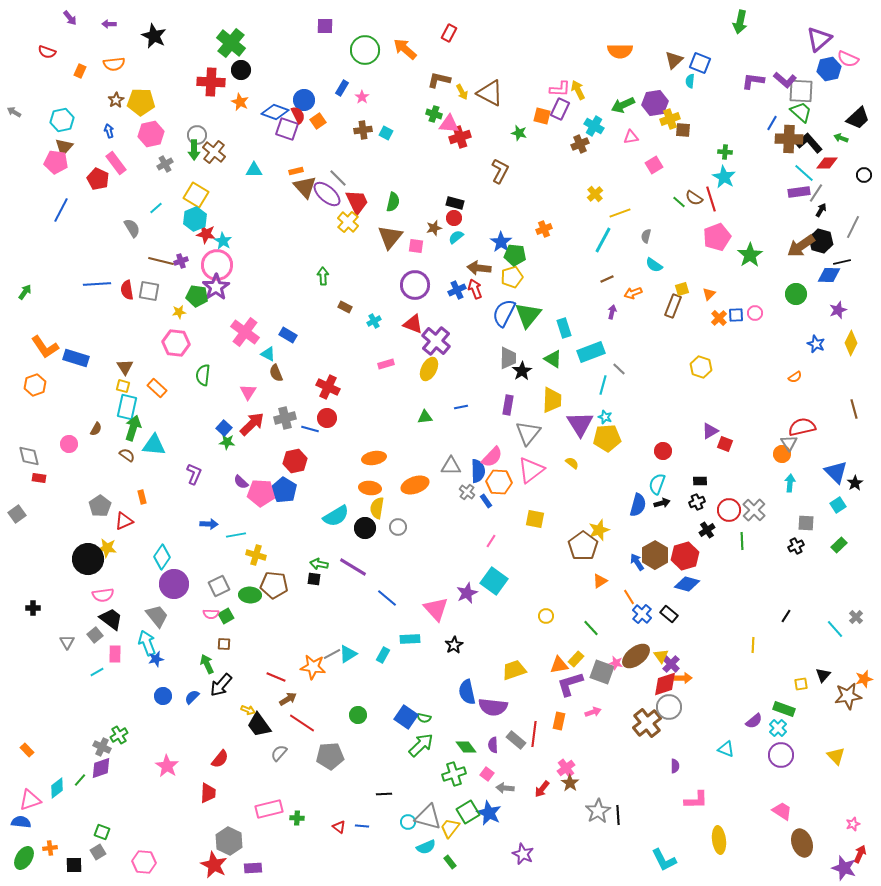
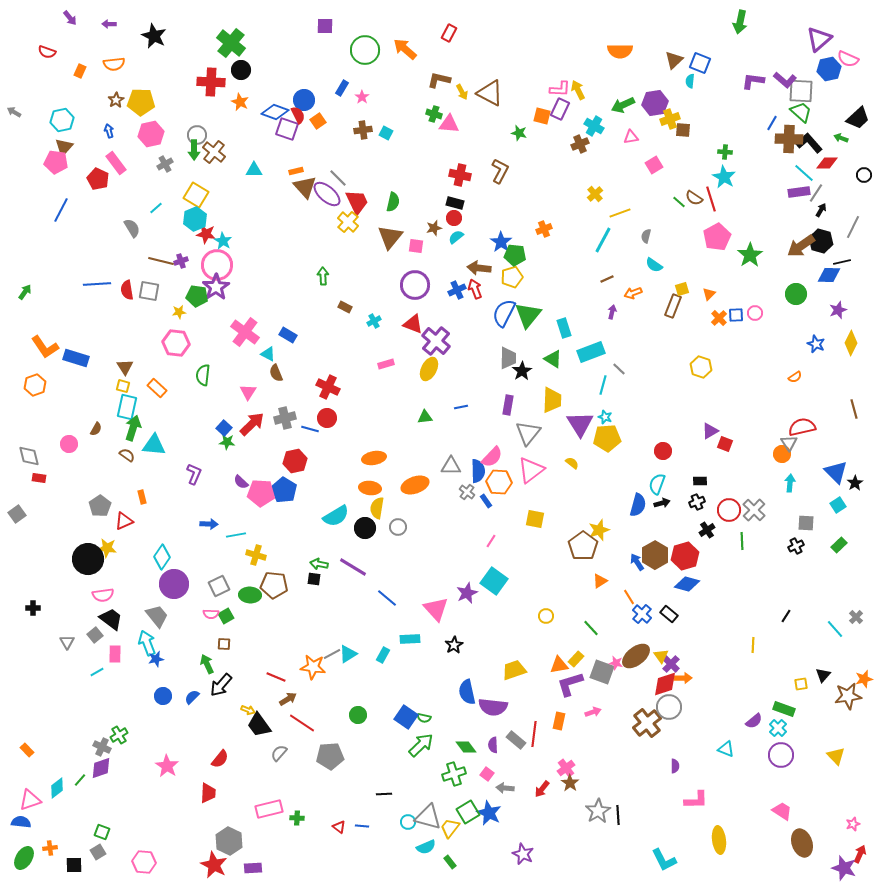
red cross at (460, 137): moved 38 px down; rotated 30 degrees clockwise
pink pentagon at (717, 237): rotated 8 degrees counterclockwise
